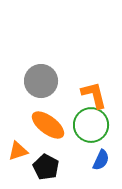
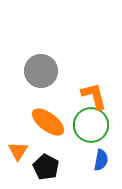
gray circle: moved 10 px up
orange L-shape: moved 1 px down
orange ellipse: moved 3 px up
orange triangle: rotated 40 degrees counterclockwise
blue semicircle: rotated 15 degrees counterclockwise
